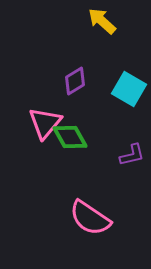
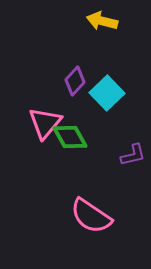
yellow arrow: rotated 28 degrees counterclockwise
purple diamond: rotated 16 degrees counterclockwise
cyan square: moved 22 px left, 4 px down; rotated 16 degrees clockwise
purple L-shape: moved 1 px right
pink semicircle: moved 1 px right, 2 px up
